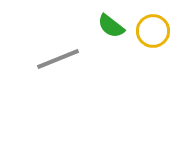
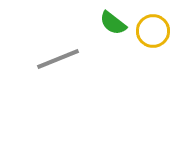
green semicircle: moved 2 px right, 3 px up
